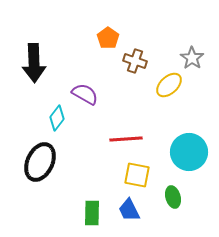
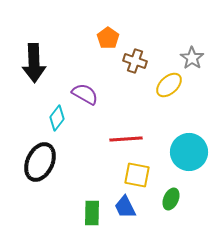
green ellipse: moved 2 px left, 2 px down; rotated 40 degrees clockwise
blue trapezoid: moved 4 px left, 3 px up
